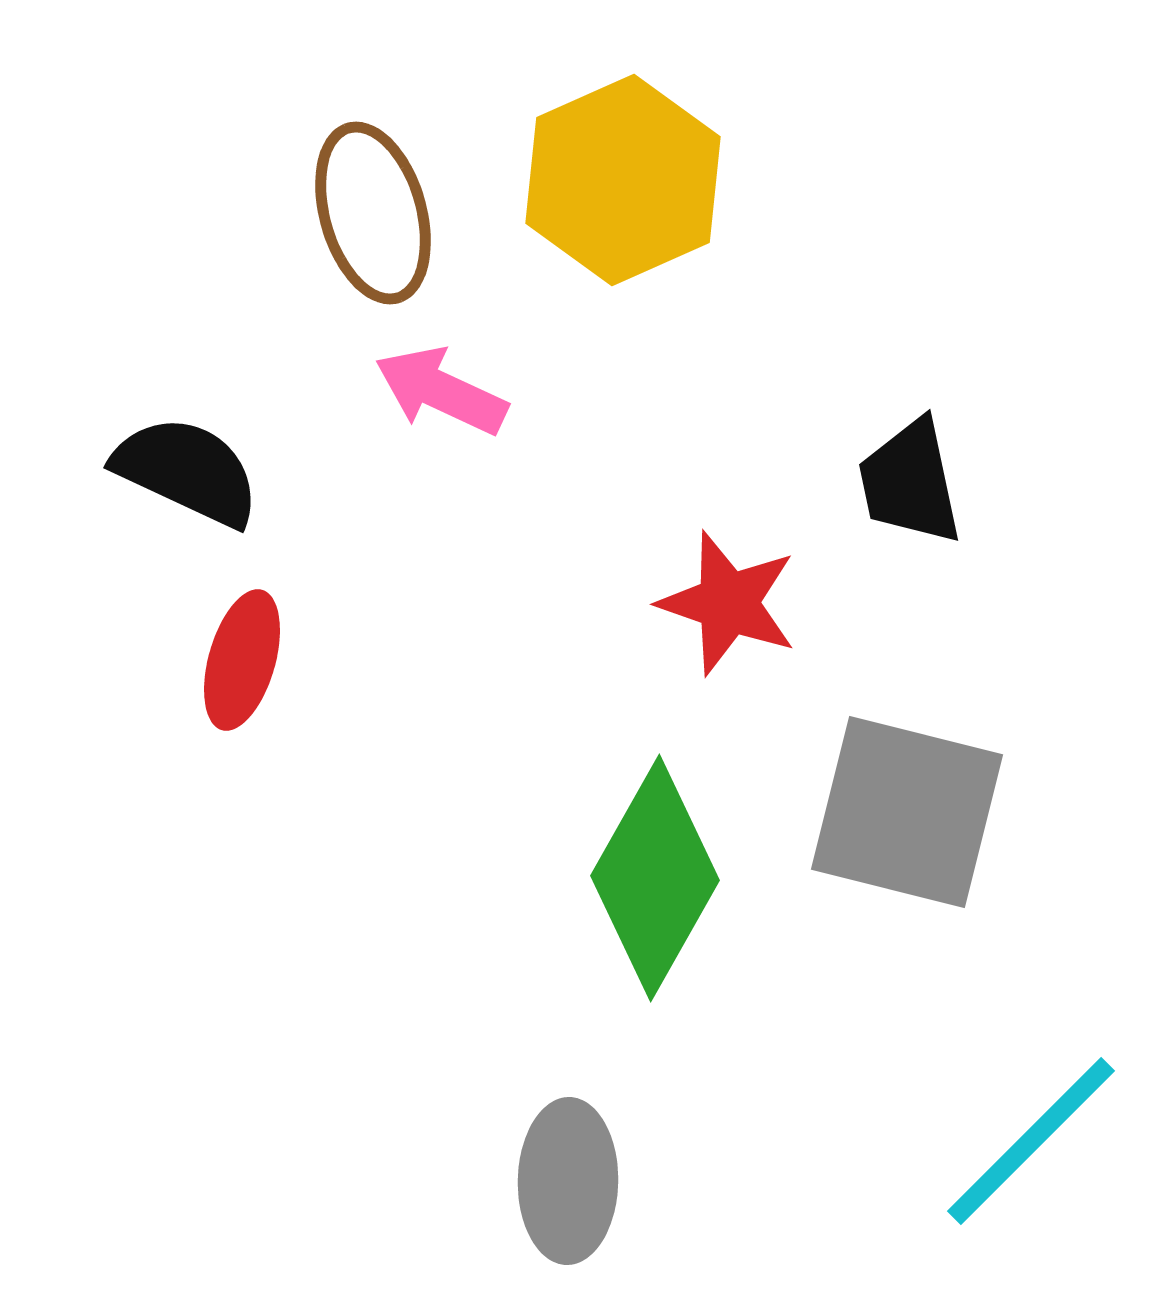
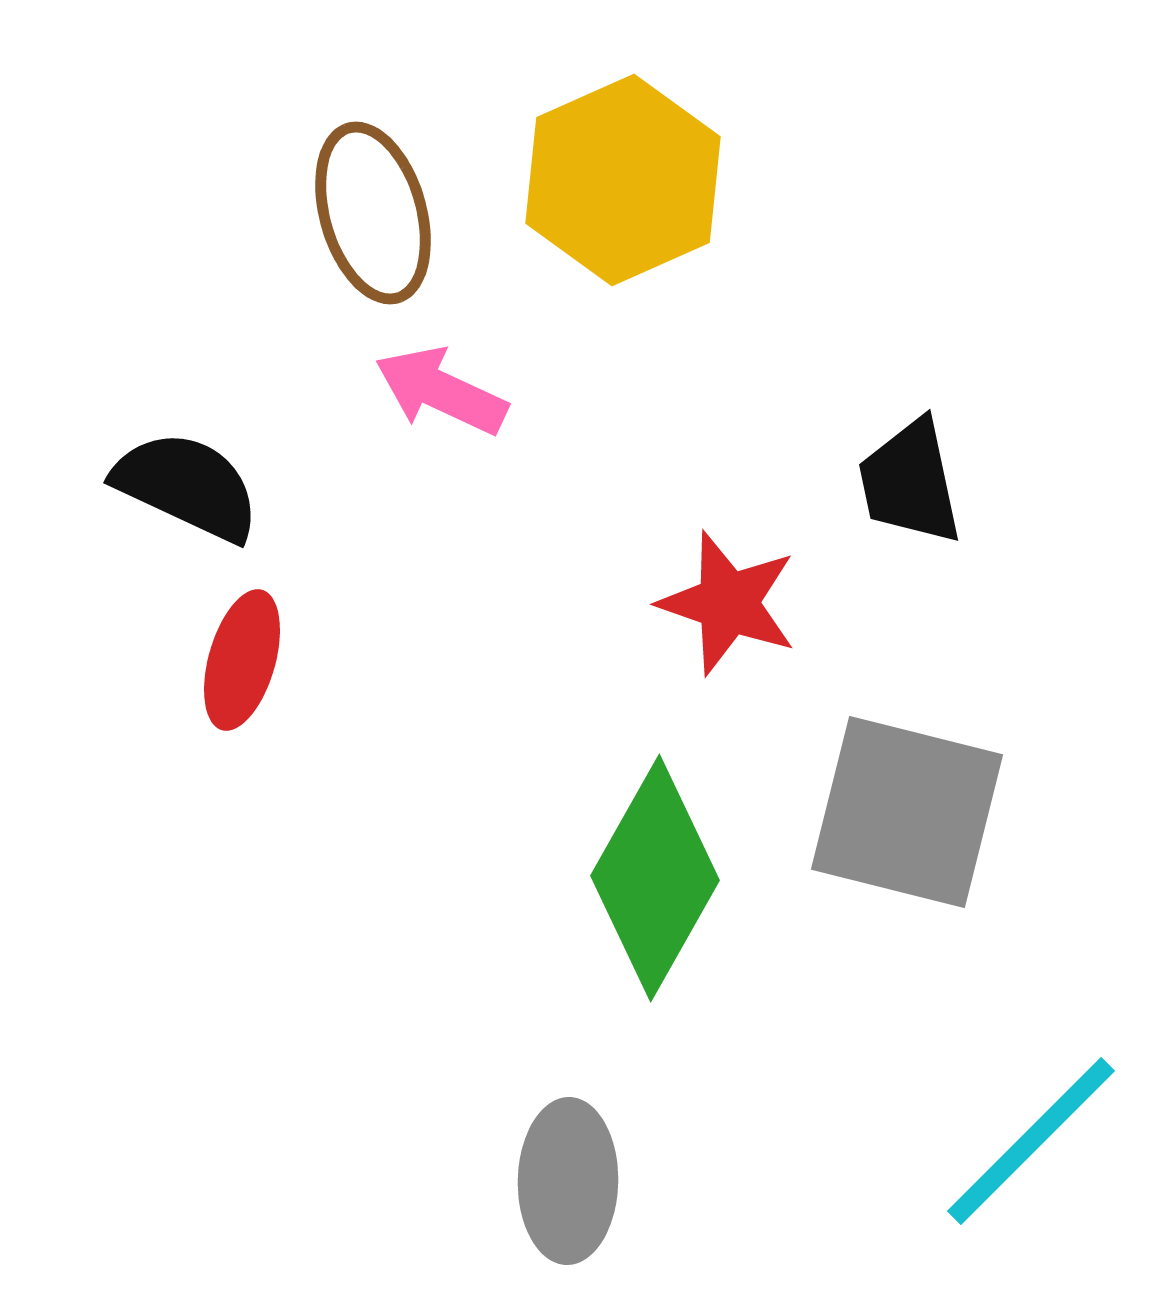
black semicircle: moved 15 px down
